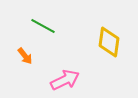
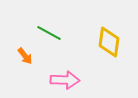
green line: moved 6 px right, 7 px down
pink arrow: rotated 28 degrees clockwise
